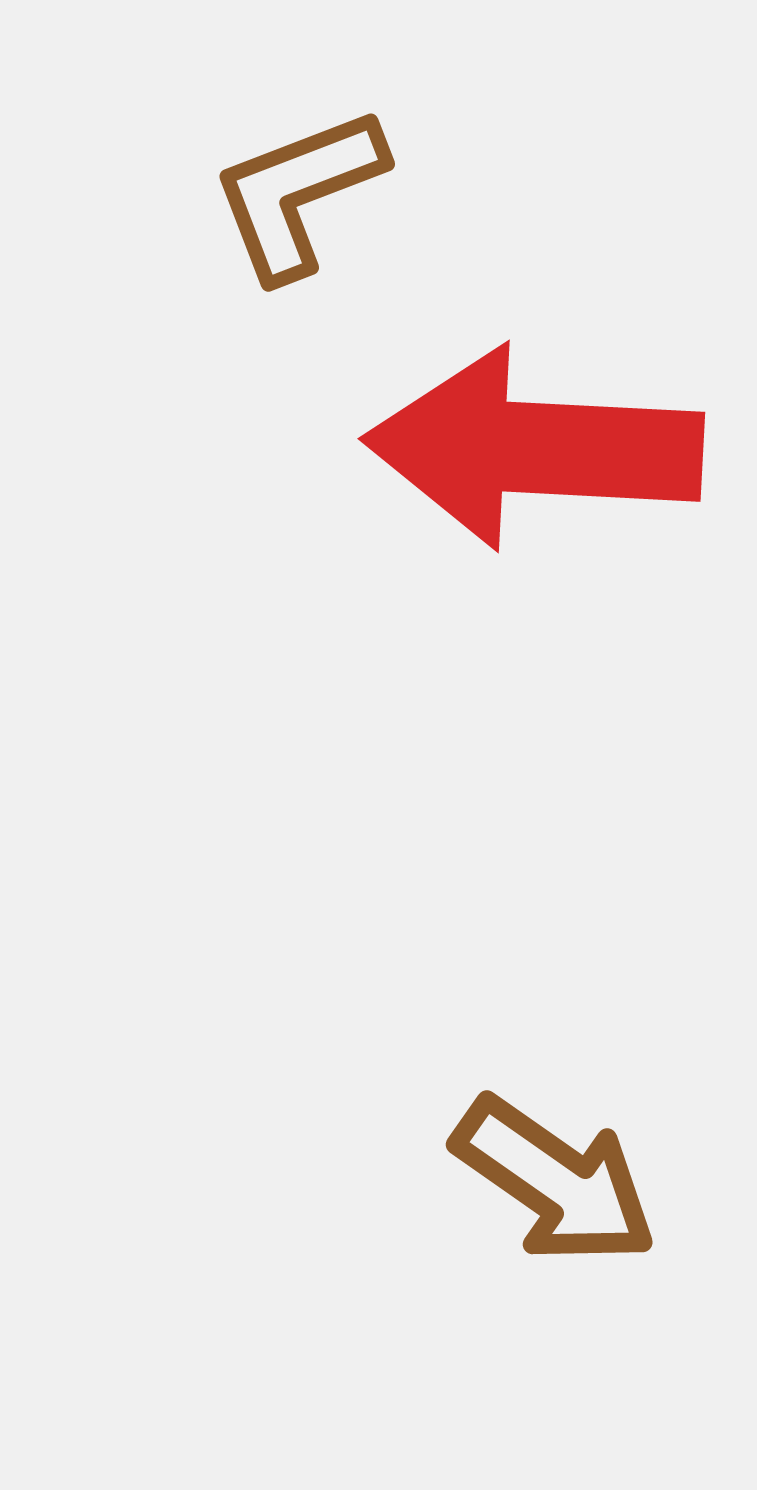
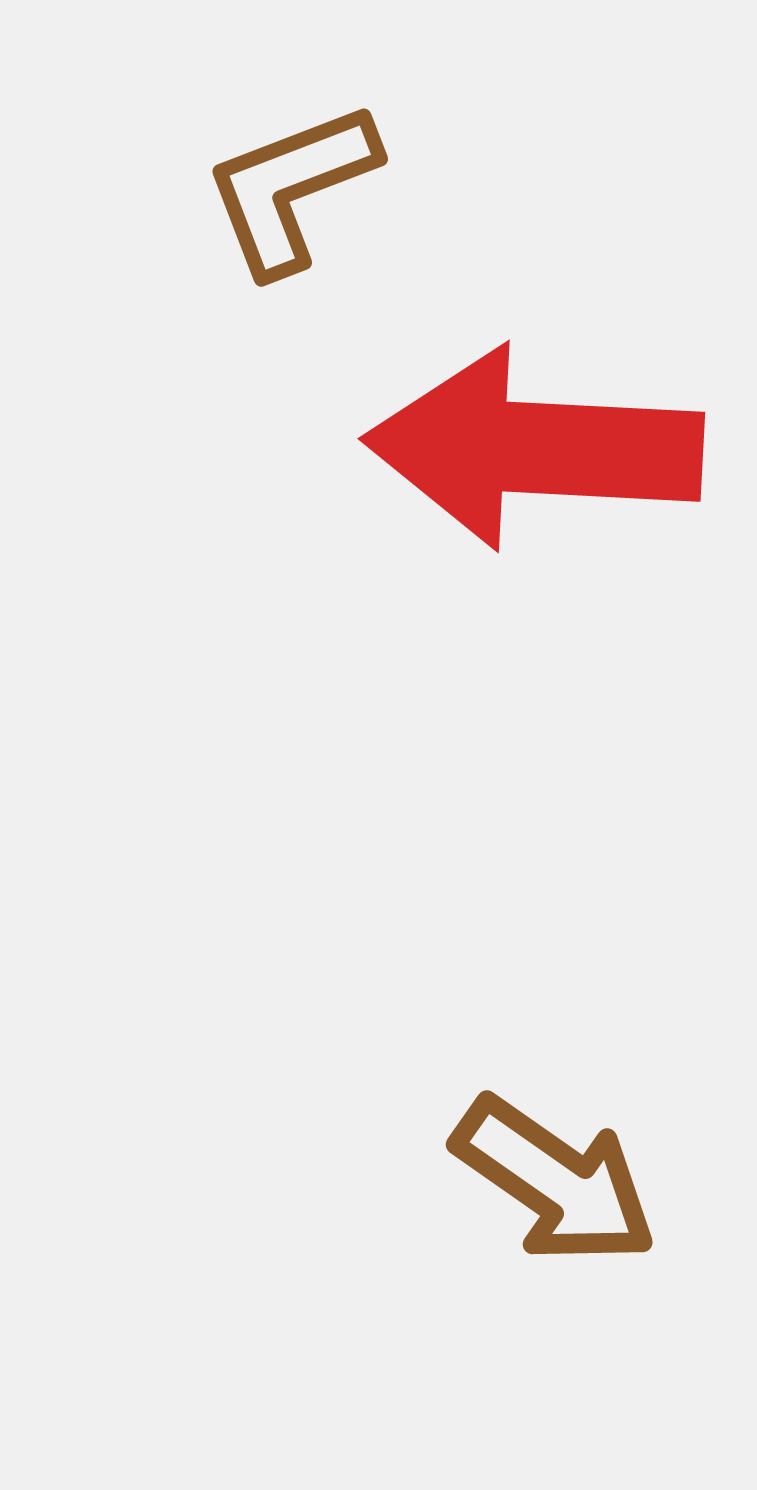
brown L-shape: moved 7 px left, 5 px up
